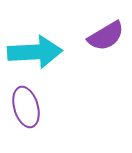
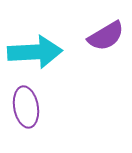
purple ellipse: rotated 6 degrees clockwise
